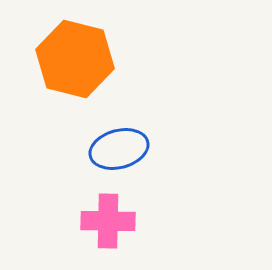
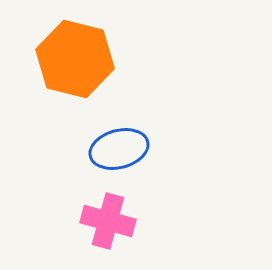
pink cross: rotated 14 degrees clockwise
